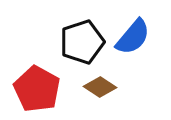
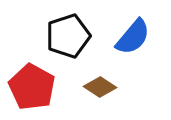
black pentagon: moved 14 px left, 6 px up
red pentagon: moved 5 px left, 2 px up
